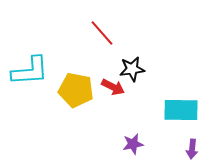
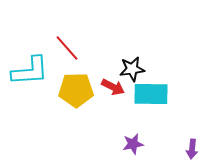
red line: moved 35 px left, 15 px down
yellow pentagon: rotated 12 degrees counterclockwise
cyan rectangle: moved 30 px left, 16 px up
